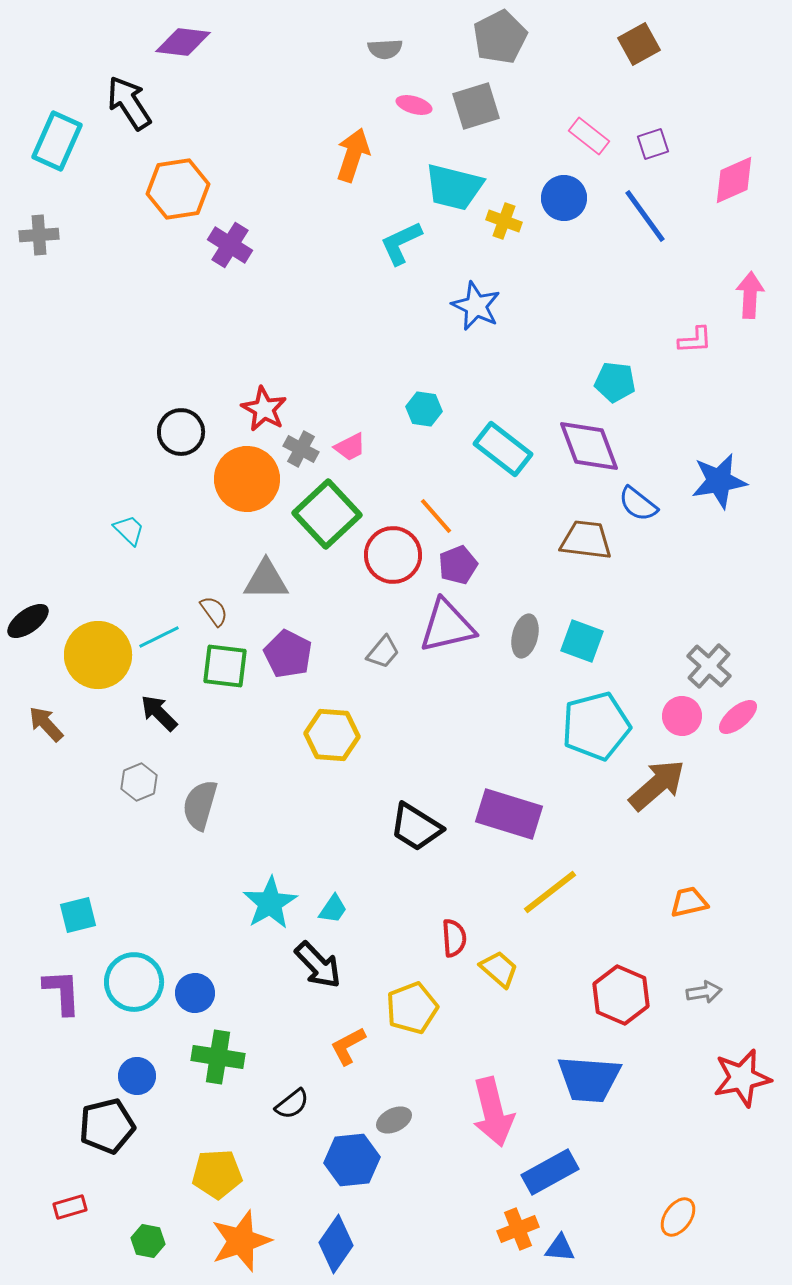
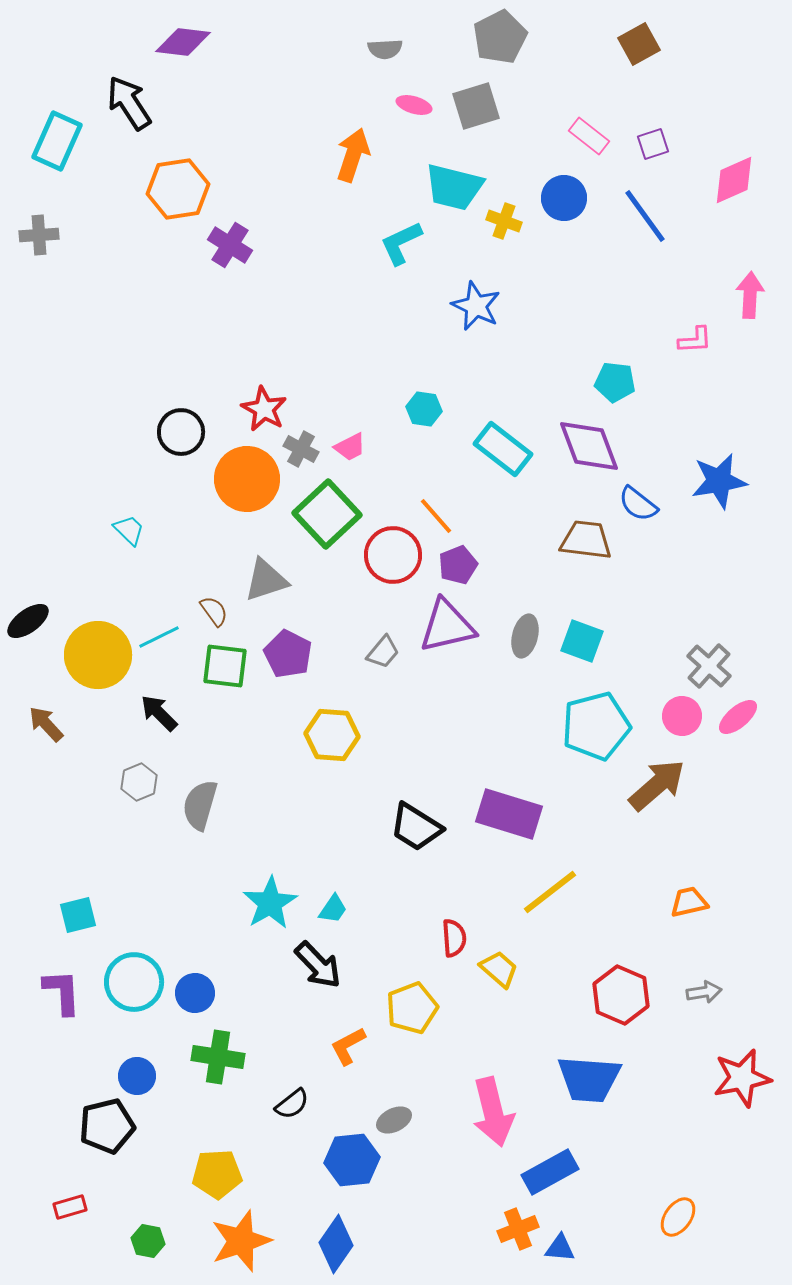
gray triangle at (266, 580): rotated 18 degrees counterclockwise
